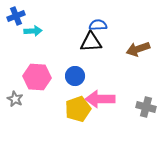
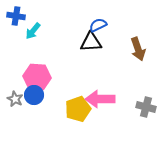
blue cross: rotated 30 degrees clockwise
blue semicircle: rotated 24 degrees counterclockwise
cyan arrow: rotated 132 degrees clockwise
brown arrow: rotated 90 degrees counterclockwise
blue circle: moved 41 px left, 19 px down
